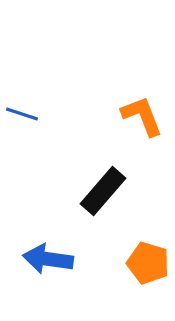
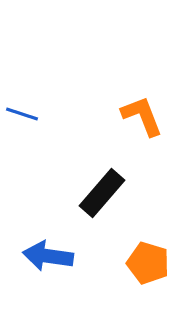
black rectangle: moved 1 px left, 2 px down
blue arrow: moved 3 px up
